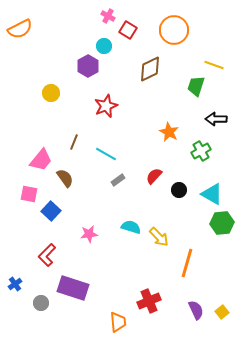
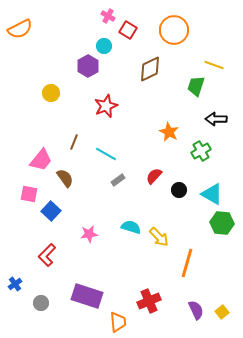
green hexagon: rotated 10 degrees clockwise
purple rectangle: moved 14 px right, 8 px down
